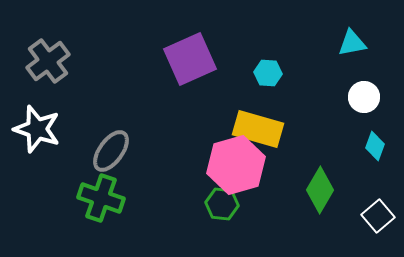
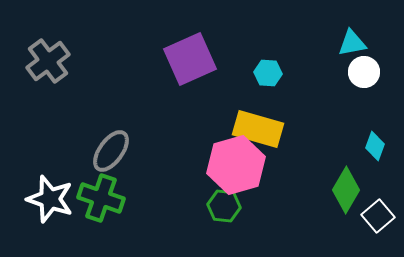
white circle: moved 25 px up
white star: moved 13 px right, 70 px down
green diamond: moved 26 px right
green hexagon: moved 2 px right, 2 px down
